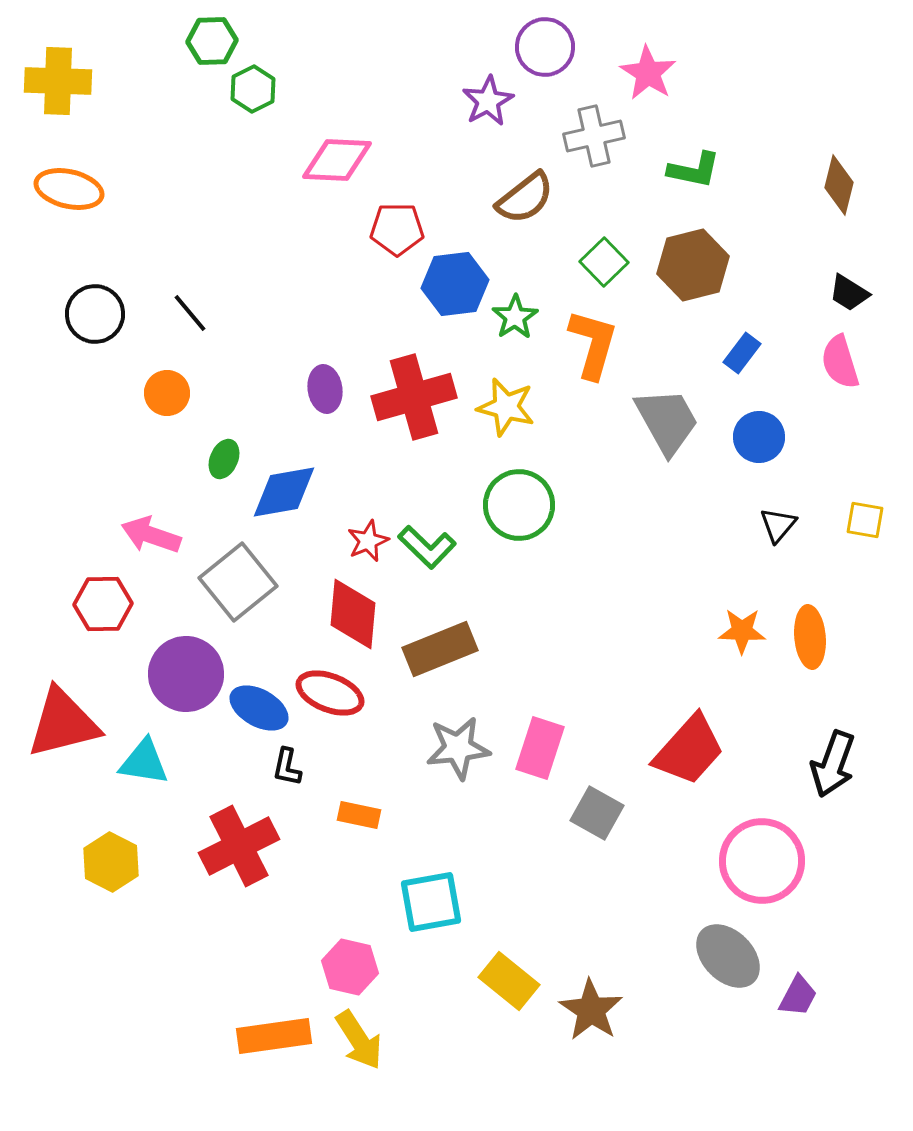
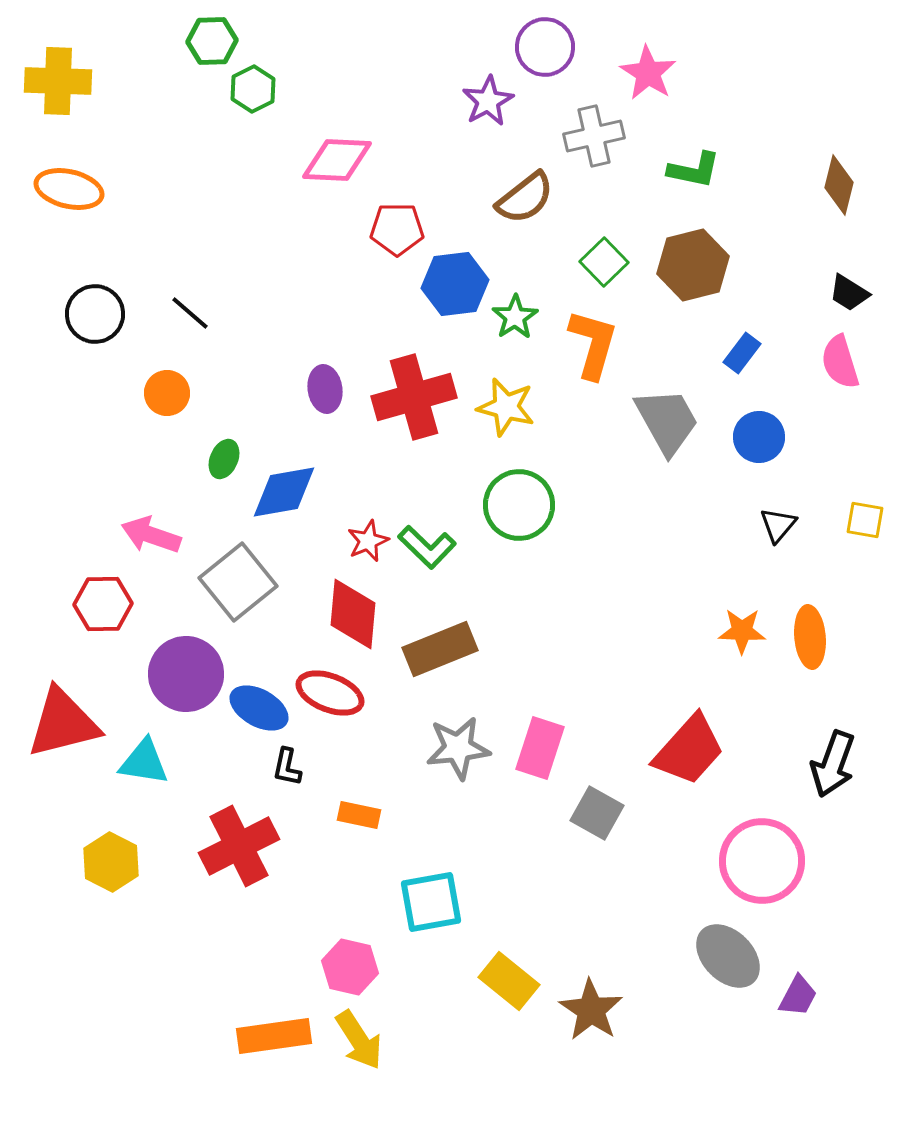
black line at (190, 313): rotated 9 degrees counterclockwise
